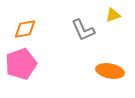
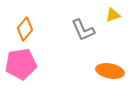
orange diamond: rotated 40 degrees counterclockwise
pink pentagon: rotated 12 degrees clockwise
